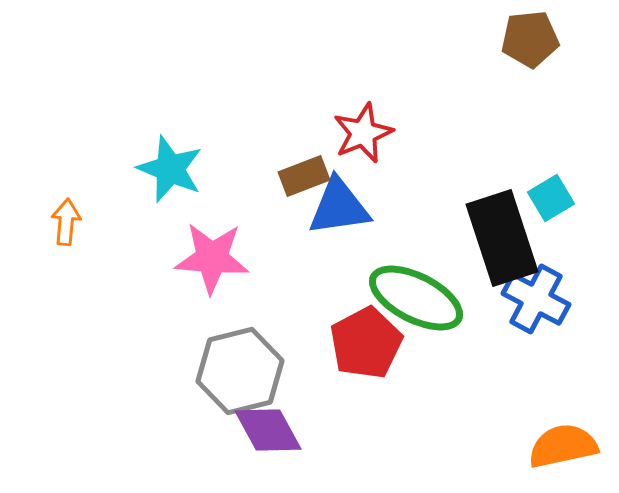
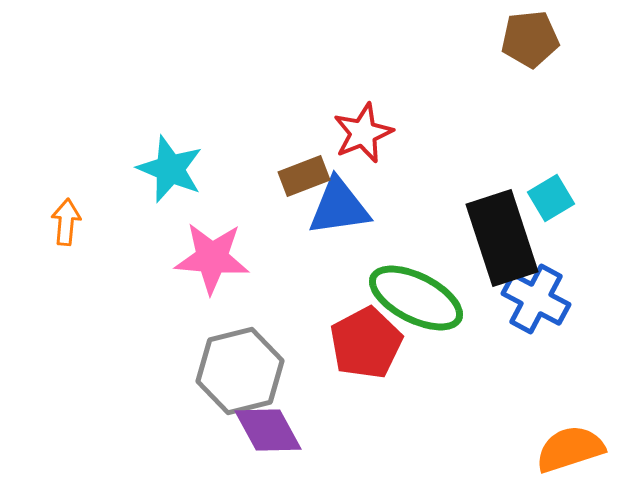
orange semicircle: moved 7 px right, 3 px down; rotated 6 degrees counterclockwise
